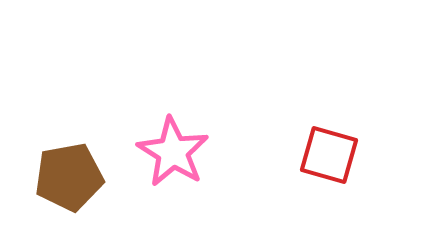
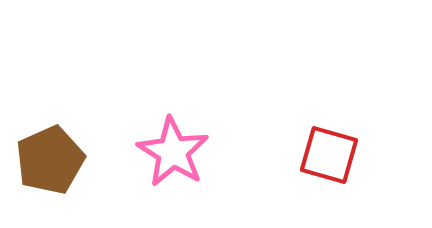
brown pentagon: moved 19 px left, 17 px up; rotated 14 degrees counterclockwise
